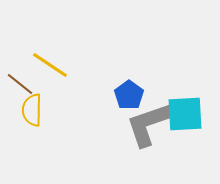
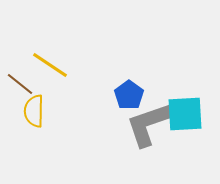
yellow semicircle: moved 2 px right, 1 px down
